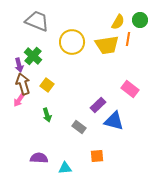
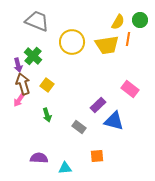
purple arrow: moved 1 px left
